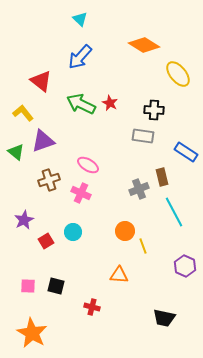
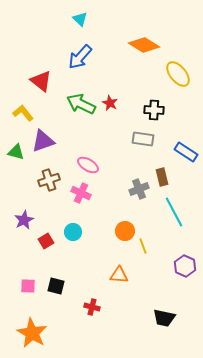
gray rectangle: moved 3 px down
green triangle: rotated 24 degrees counterclockwise
